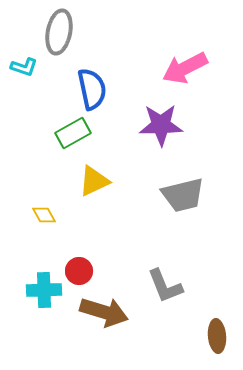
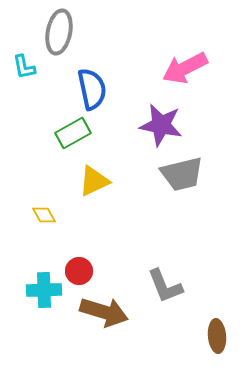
cyan L-shape: rotated 60 degrees clockwise
purple star: rotated 12 degrees clockwise
gray trapezoid: moved 1 px left, 21 px up
